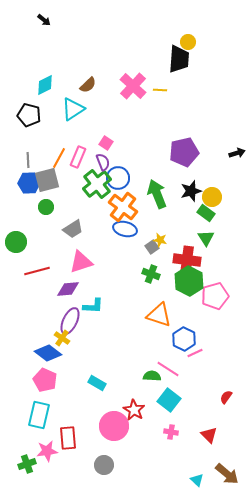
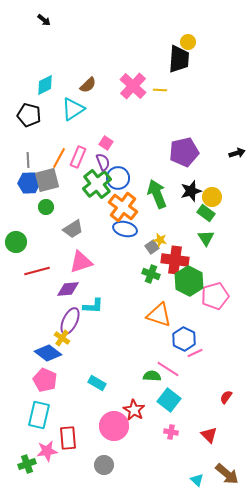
red cross at (187, 260): moved 12 px left
